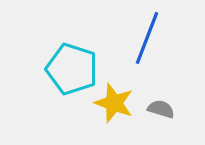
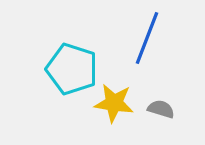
yellow star: rotated 12 degrees counterclockwise
